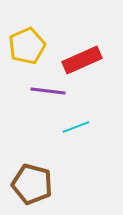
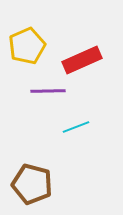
purple line: rotated 8 degrees counterclockwise
